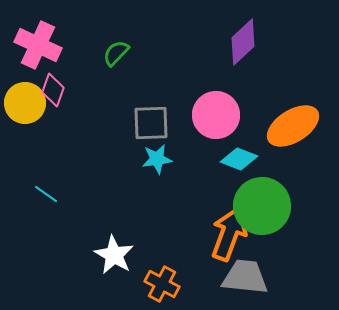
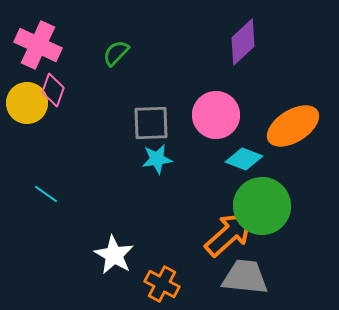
yellow circle: moved 2 px right
cyan diamond: moved 5 px right
orange arrow: rotated 28 degrees clockwise
